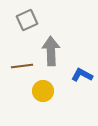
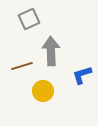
gray square: moved 2 px right, 1 px up
brown line: rotated 10 degrees counterclockwise
blue L-shape: rotated 45 degrees counterclockwise
